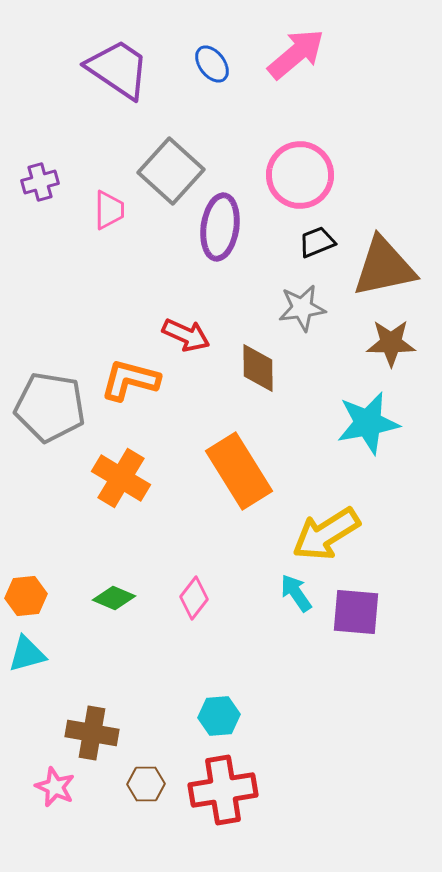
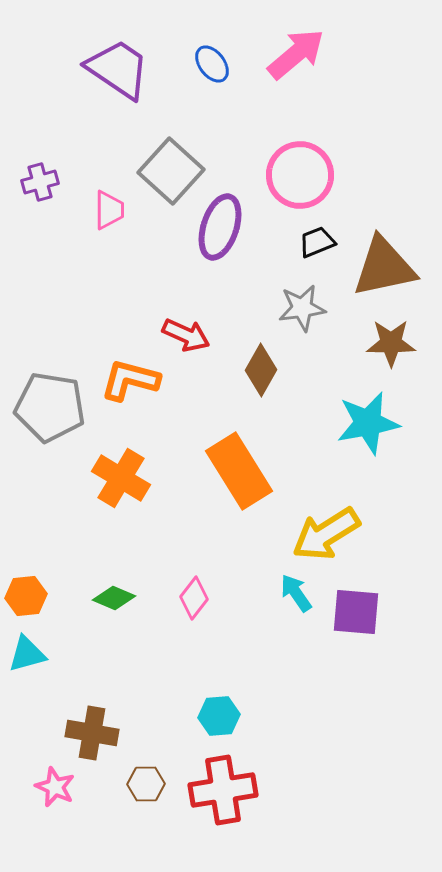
purple ellipse: rotated 10 degrees clockwise
brown diamond: moved 3 px right, 2 px down; rotated 30 degrees clockwise
